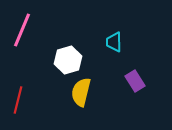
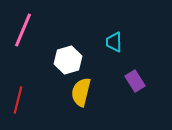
pink line: moved 1 px right
